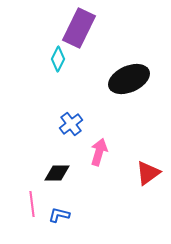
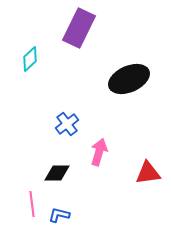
cyan diamond: moved 28 px left; rotated 20 degrees clockwise
blue cross: moved 4 px left
red triangle: rotated 28 degrees clockwise
